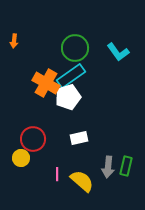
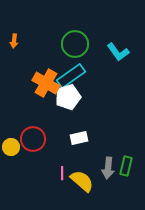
green circle: moved 4 px up
yellow circle: moved 10 px left, 11 px up
gray arrow: moved 1 px down
pink line: moved 5 px right, 1 px up
